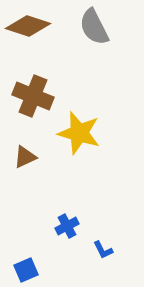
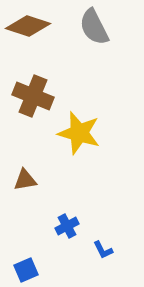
brown triangle: moved 23 px down; rotated 15 degrees clockwise
